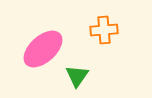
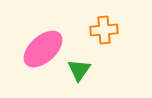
green triangle: moved 2 px right, 6 px up
